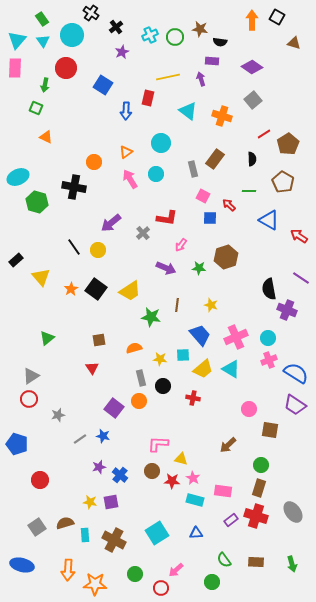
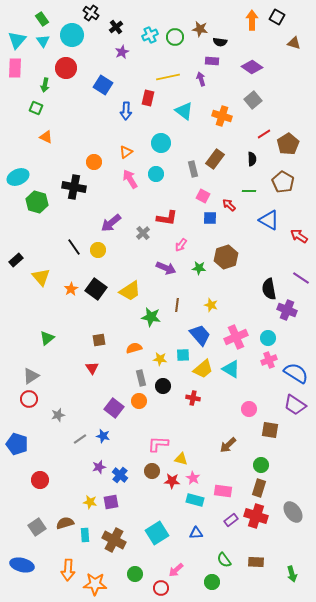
cyan triangle at (188, 111): moved 4 px left
green arrow at (292, 564): moved 10 px down
